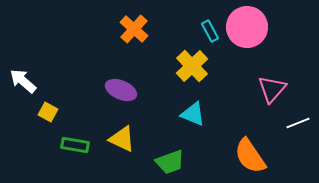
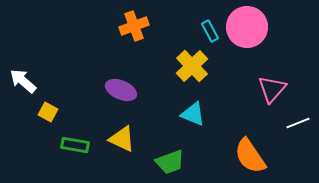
orange cross: moved 3 px up; rotated 28 degrees clockwise
